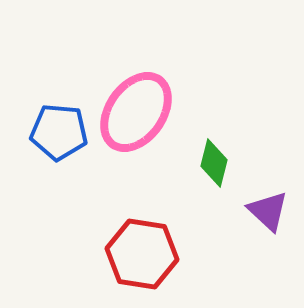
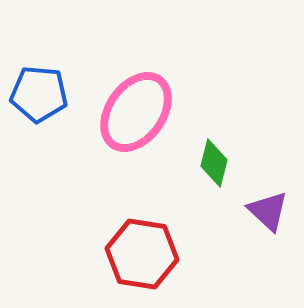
blue pentagon: moved 20 px left, 38 px up
